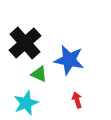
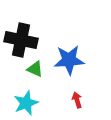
black cross: moved 4 px left, 3 px up; rotated 36 degrees counterclockwise
blue star: rotated 16 degrees counterclockwise
green triangle: moved 4 px left, 5 px up
